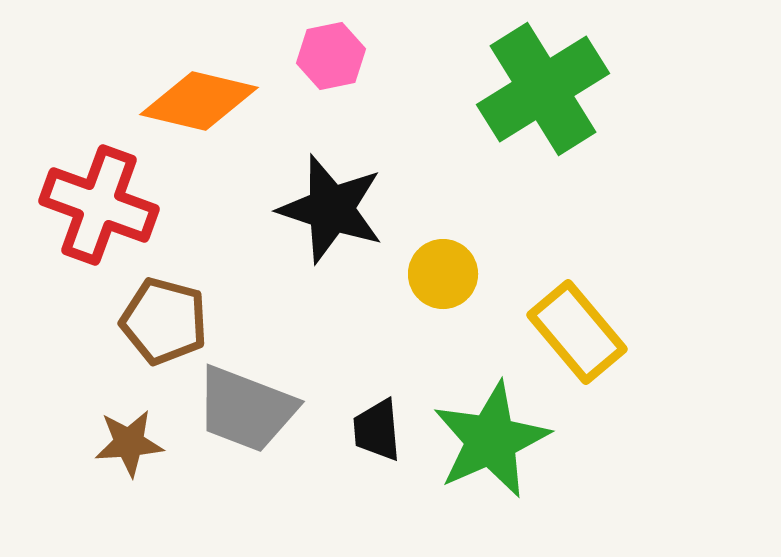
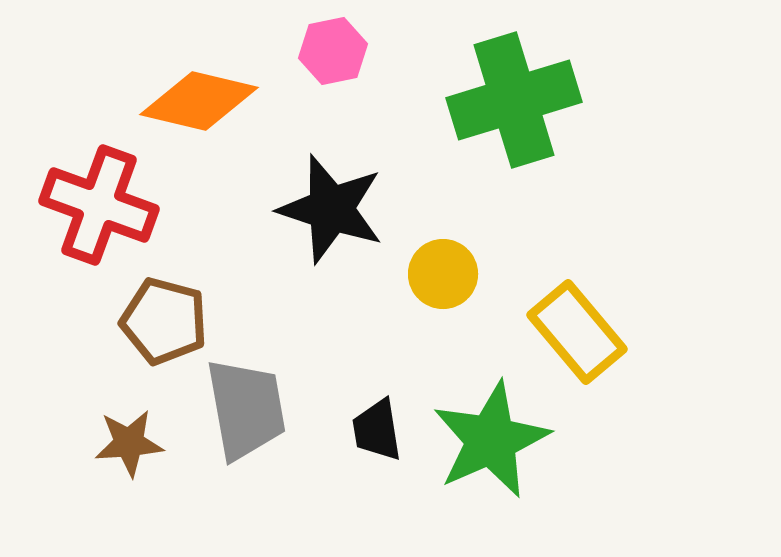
pink hexagon: moved 2 px right, 5 px up
green cross: moved 29 px left, 11 px down; rotated 15 degrees clockwise
gray trapezoid: rotated 121 degrees counterclockwise
black trapezoid: rotated 4 degrees counterclockwise
